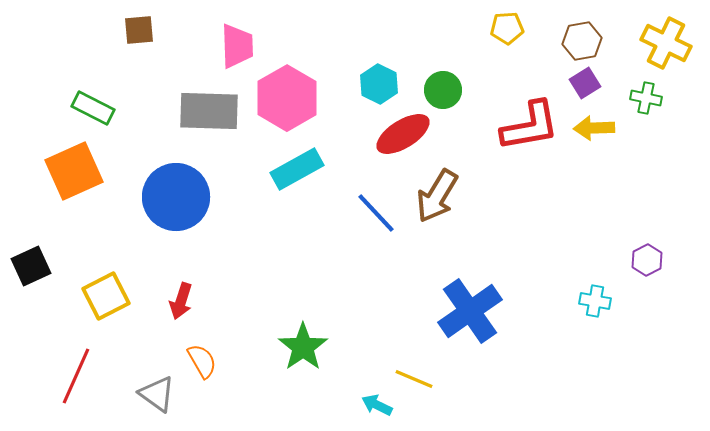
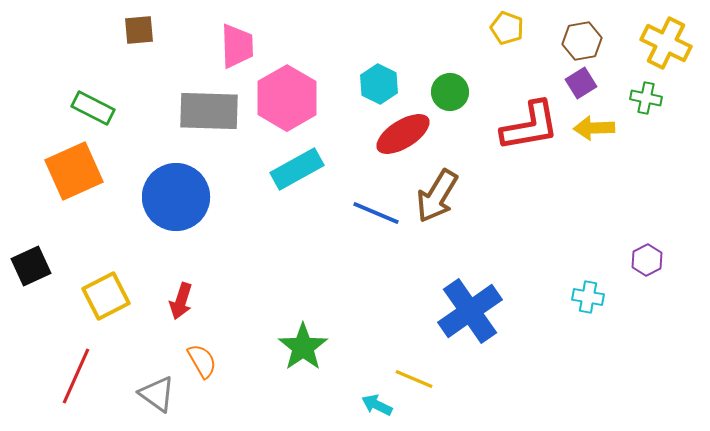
yellow pentagon: rotated 24 degrees clockwise
purple square: moved 4 px left
green circle: moved 7 px right, 2 px down
blue line: rotated 24 degrees counterclockwise
cyan cross: moved 7 px left, 4 px up
